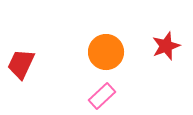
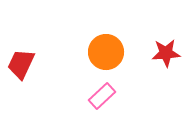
red star: moved 7 px down; rotated 16 degrees clockwise
